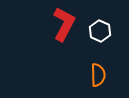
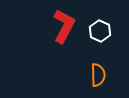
red L-shape: moved 2 px down
